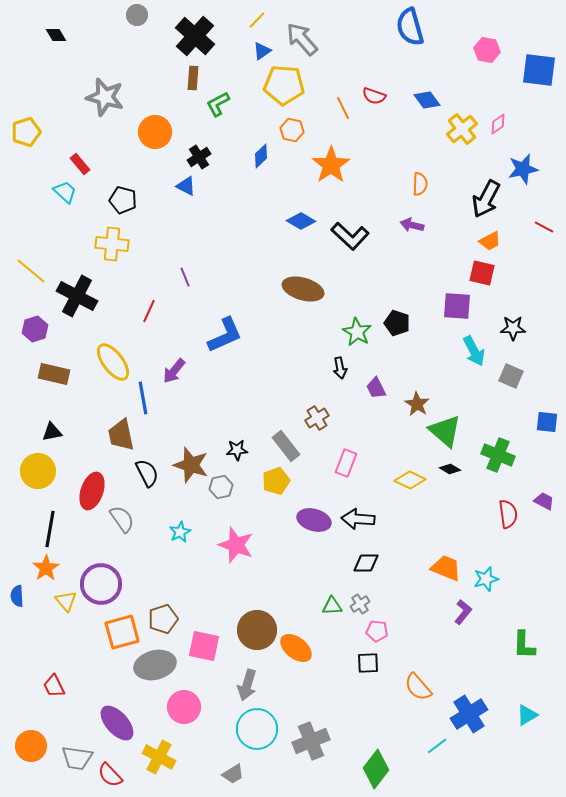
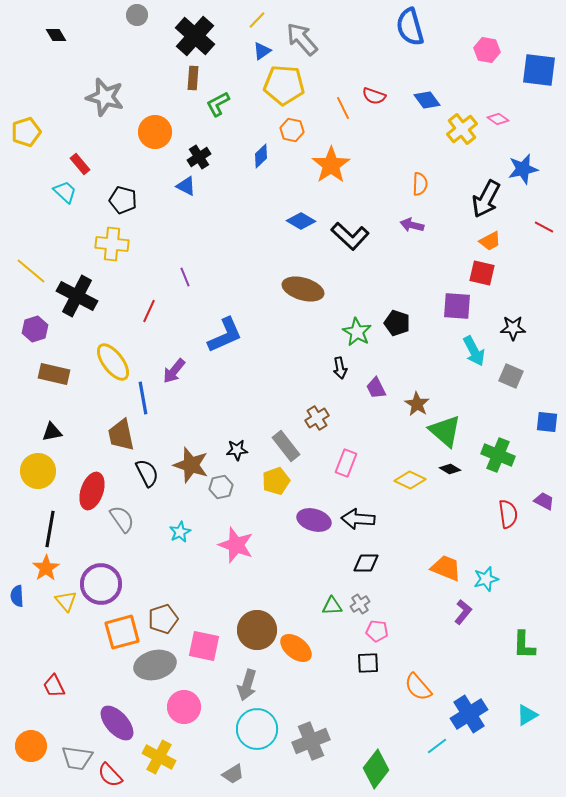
pink diamond at (498, 124): moved 5 px up; rotated 70 degrees clockwise
